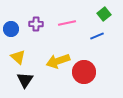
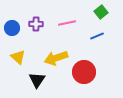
green square: moved 3 px left, 2 px up
blue circle: moved 1 px right, 1 px up
yellow arrow: moved 2 px left, 3 px up
black triangle: moved 12 px right
